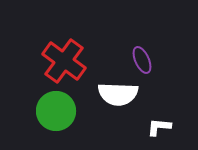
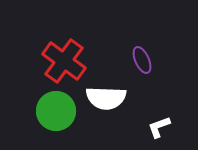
white semicircle: moved 12 px left, 4 px down
white L-shape: rotated 25 degrees counterclockwise
